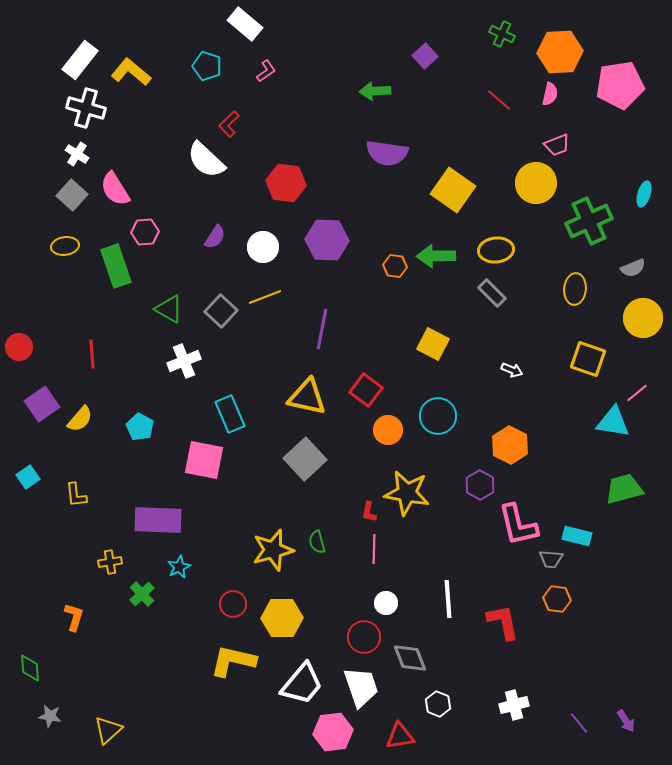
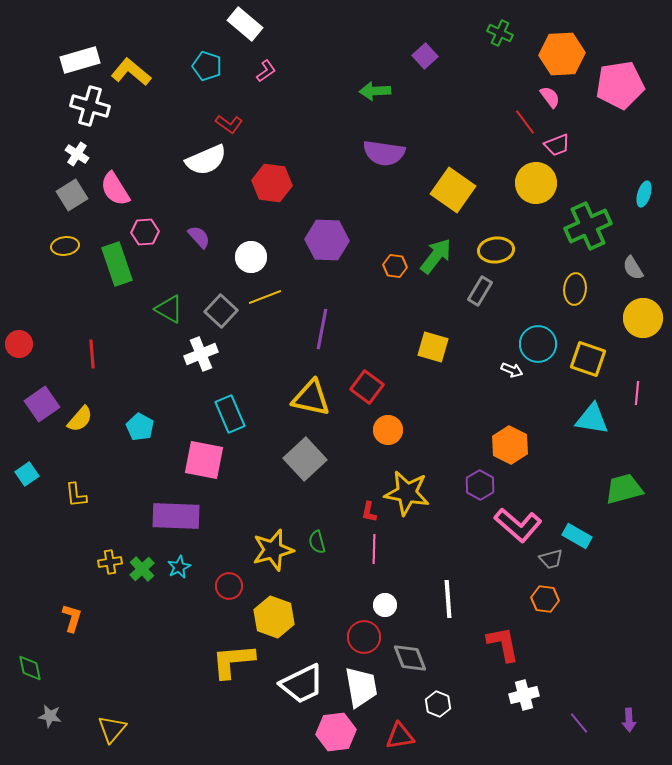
green cross at (502, 34): moved 2 px left, 1 px up
orange hexagon at (560, 52): moved 2 px right, 2 px down
white rectangle at (80, 60): rotated 36 degrees clockwise
pink semicircle at (550, 94): moved 3 px down; rotated 50 degrees counterclockwise
red line at (499, 100): moved 26 px right, 22 px down; rotated 12 degrees clockwise
white cross at (86, 108): moved 4 px right, 2 px up
red L-shape at (229, 124): rotated 100 degrees counterclockwise
purple semicircle at (387, 153): moved 3 px left
white semicircle at (206, 160): rotated 66 degrees counterclockwise
red hexagon at (286, 183): moved 14 px left
gray square at (72, 195): rotated 16 degrees clockwise
green cross at (589, 221): moved 1 px left, 5 px down
purple semicircle at (215, 237): moved 16 px left; rotated 75 degrees counterclockwise
white circle at (263, 247): moved 12 px left, 10 px down
green arrow at (436, 256): rotated 129 degrees clockwise
green rectangle at (116, 266): moved 1 px right, 2 px up
gray semicircle at (633, 268): rotated 80 degrees clockwise
gray rectangle at (492, 293): moved 12 px left, 2 px up; rotated 76 degrees clockwise
yellow square at (433, 344): moved 3 px down; rotated 12 degrees counterclockwise
red circle at (19, 347): moved 3 px up
white cross at (184, 361): moved 17 px right, 7 px up
red square at (366, 390): moved 1 px right, 3 px up
pink line at (637, 393): rotated 45 degrees counterclockwise
yellow triangle at (307, 397): moved 4 px right, 1 px down
cyan circle at (438, 416): moved 100 px right, 72 px up
cyan triangle at (613, 422): moved 21 px left, 3 px up
cyan square at (28, 477): moved 1 px left, 3 px up
purple rectangle at (158, 520): moved 18 px right, 4 px up
pink L-shape at (518, 525): rotated 36 degrees counterclockwise
cyan rectangle at (577, 536): rotated 16 degrees clockwise
gray trapezoid at (551, 559): rotated 20 degrees counterclockwise
green cross at (142, 594): moved 25 px up
orange hexagon at (557, 599): moved 12 px left
white circle at (386, 603): moved 1 px left, 2 px down
red circle at (233, 604): moved 4 px left, 18 px up
orange L-shape at (74, 617): moved 2 px left, 1 px down
yellow hexagon at (282, 618): moved 8 px left, 1 px up; rotated 21 degrees clockwise
red L-shape at (503, 622): moved 22 px down
yellow L-shape at (233, 661): rotated 18 degrees counterclockwise
green diamond at (30, 668): rotated 8 degrees counterclockwise
white trapezoid at (302, 684): rotated 24 degrees clockwise
white trapezoid at (361, 687): rotated 9 degrees clockwise
white cross at (514, 705): moved 10 px right, 10 px up
purple arrow at (626, 721): moved 3 px right, 1 px up; rotated 30 degrees clockwise
yellow triangle at (108, 730): moved 4 px right, 1 px up; rotated 8 degrees counterclockwise
pink hexagon at (333, 732): moved 3 px right
